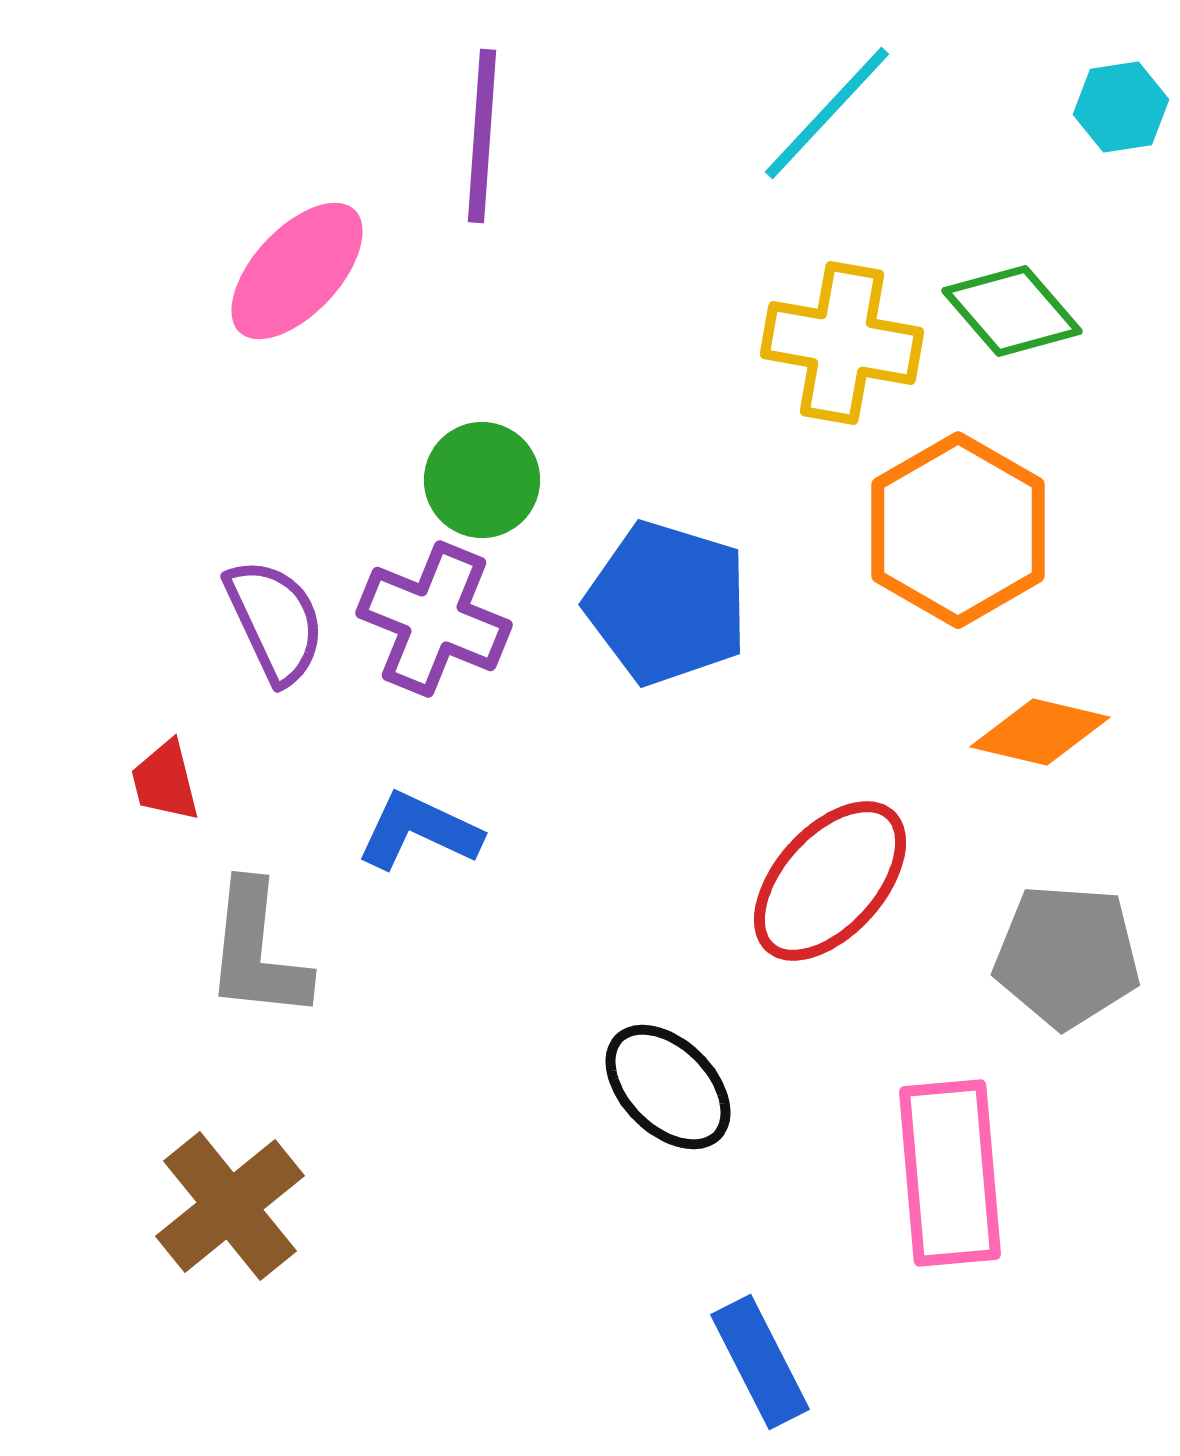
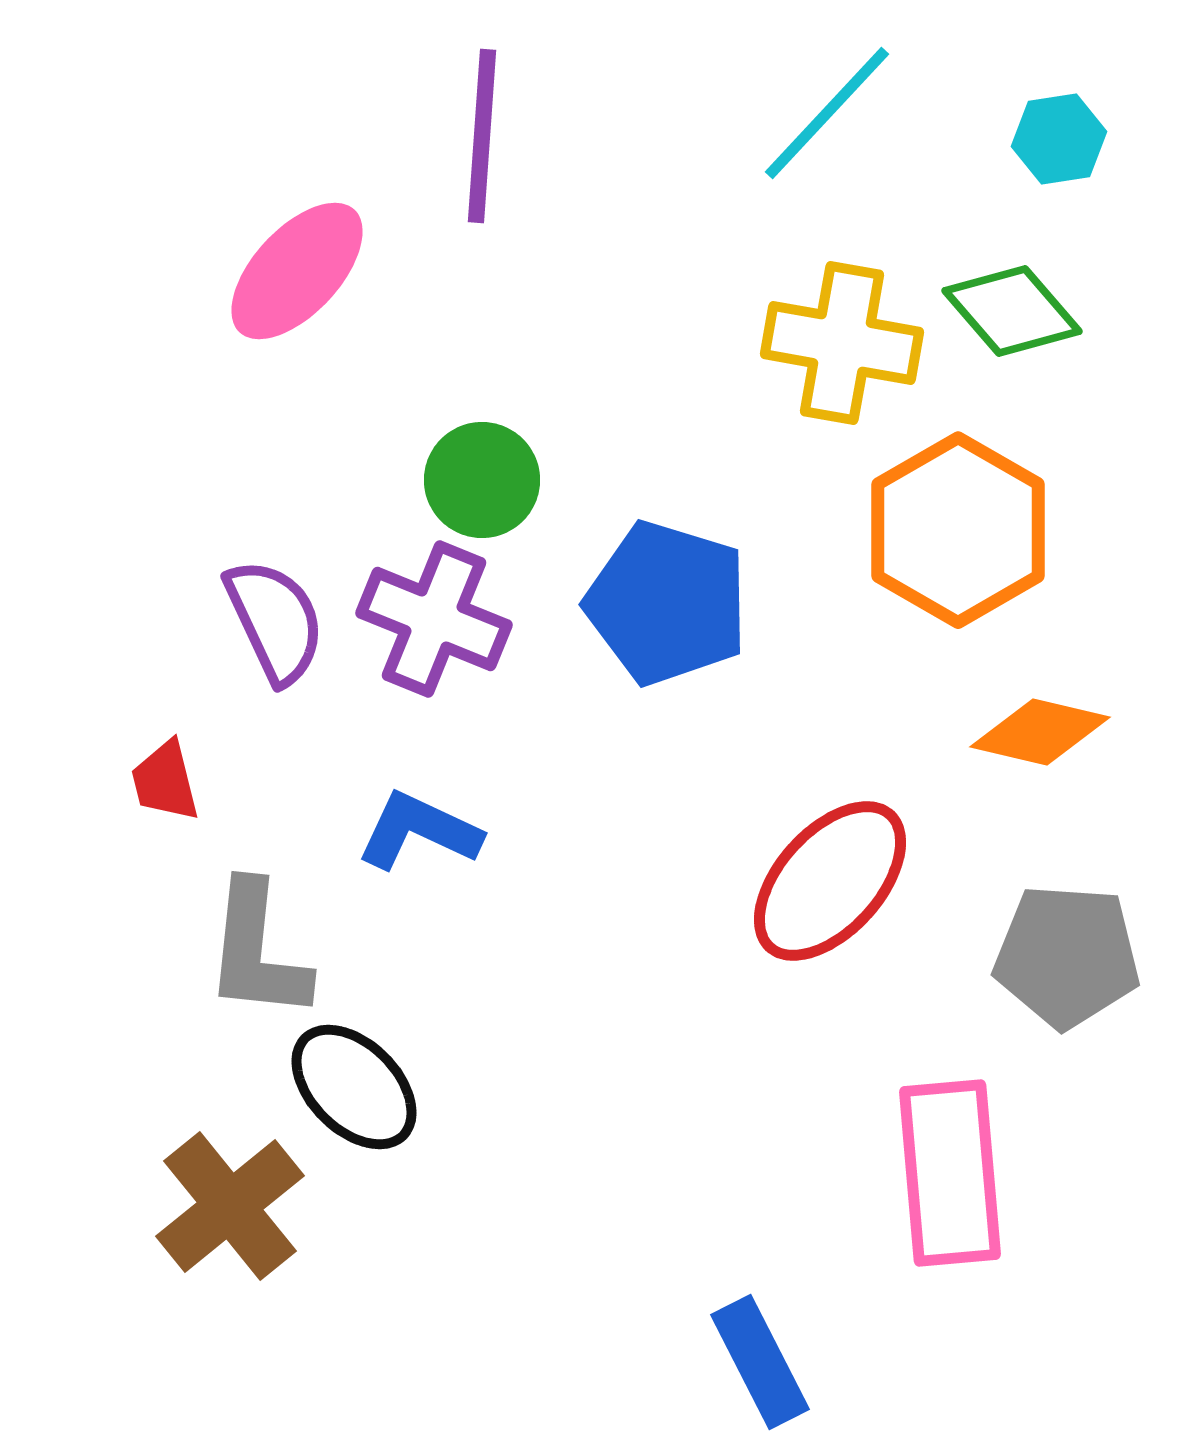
cyan hexagon: moved 62 px left, 32 px down
black ellipse: moved 314 px left
